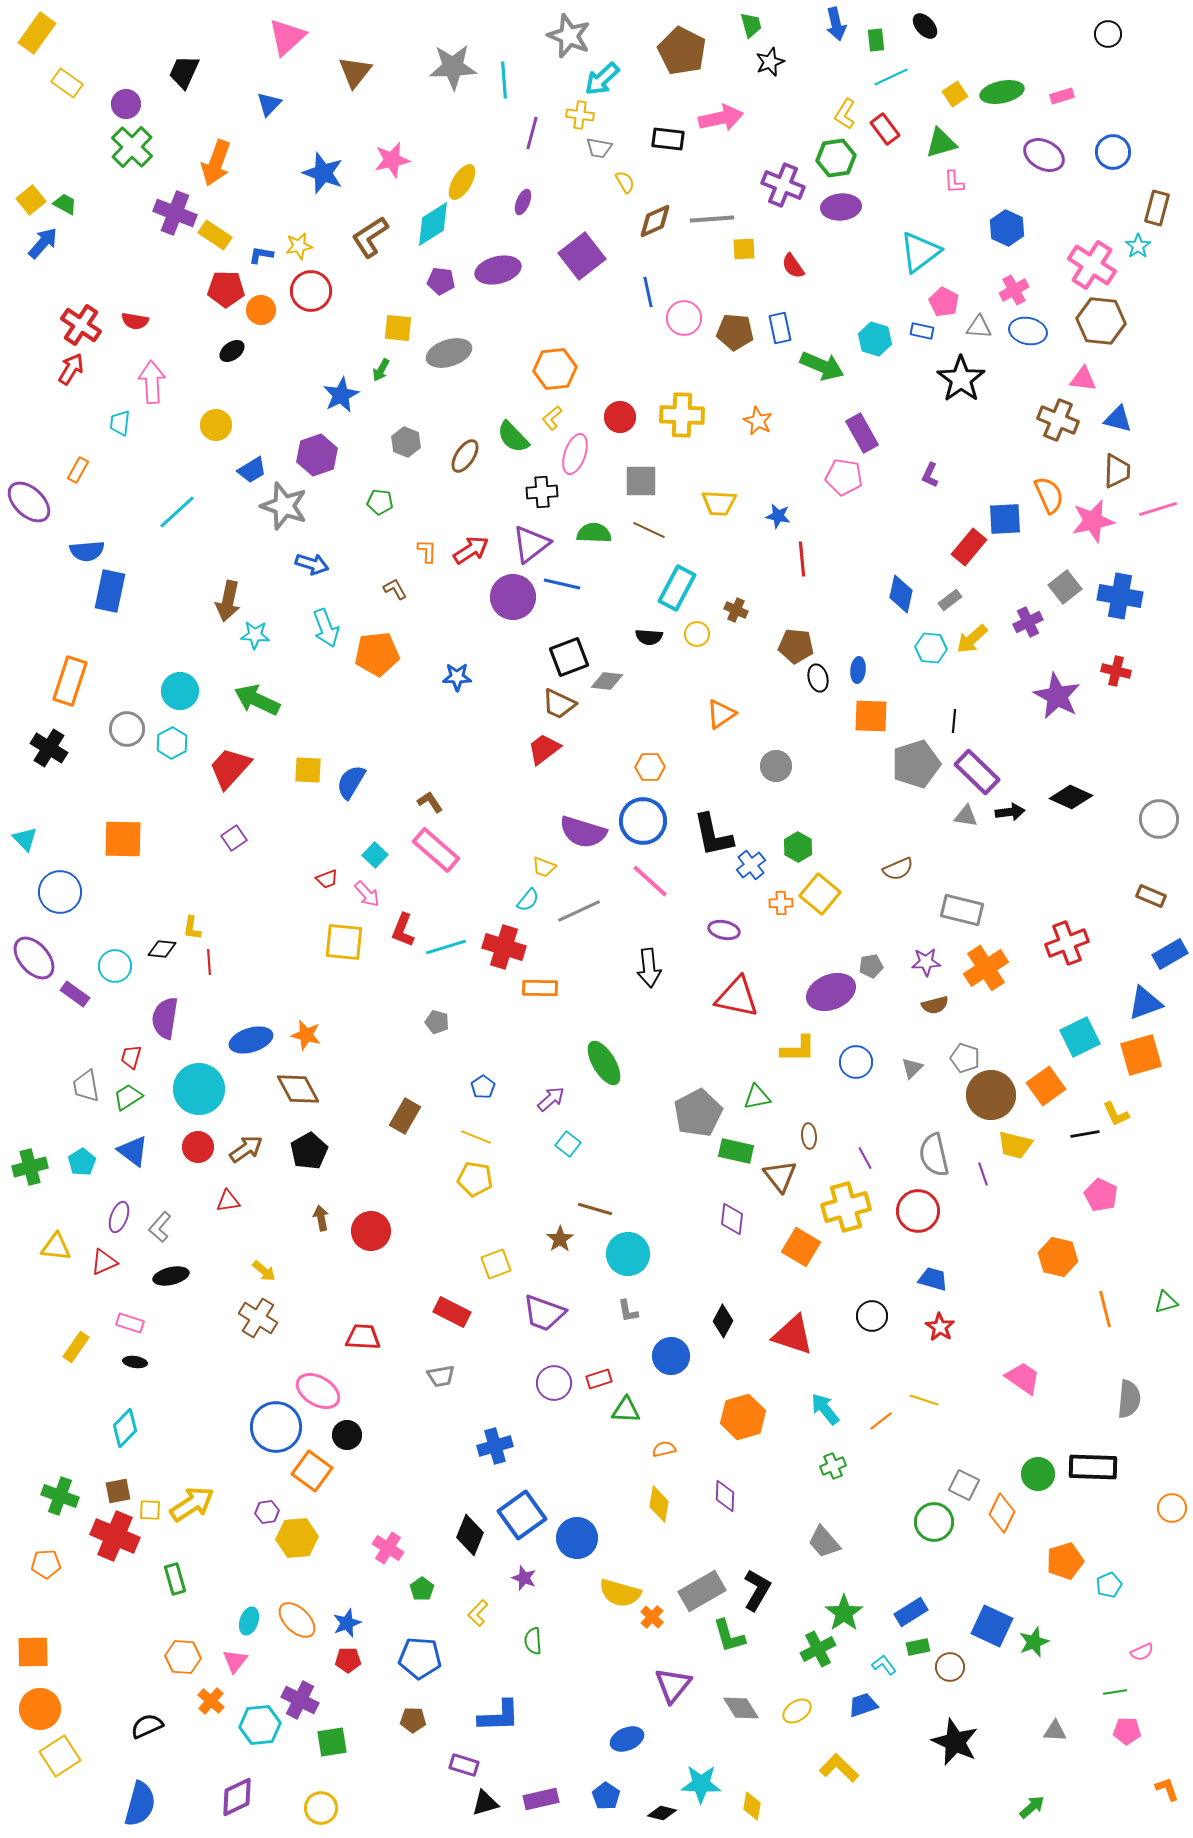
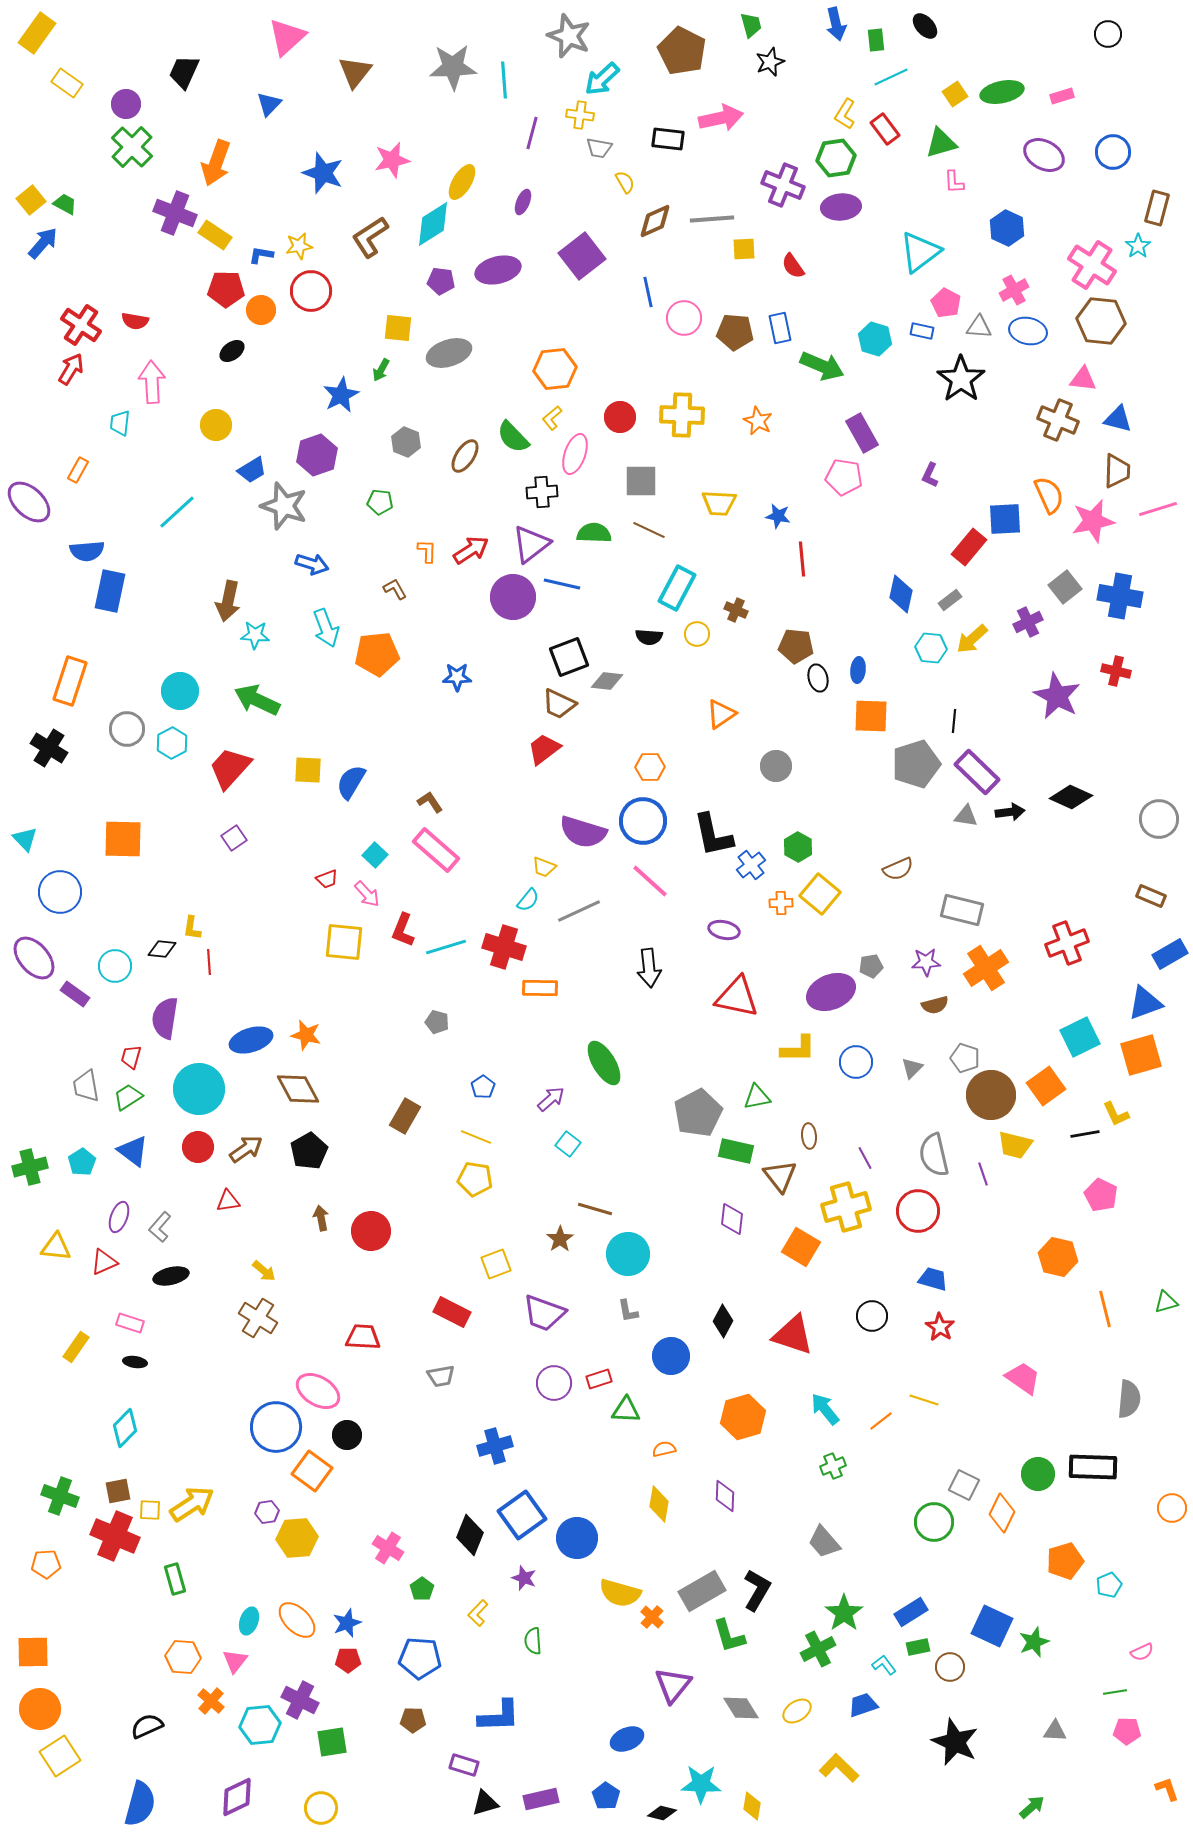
pink pentagon at (944, 302): moved 2 px right, 1 px down
